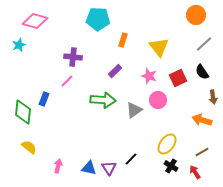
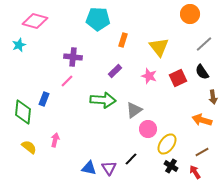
orange circle: moved 6 px left, 1 px up
pink circle: moved 10 px left, 29 px down
pink arrow: moved 3 px left, 26 px up
